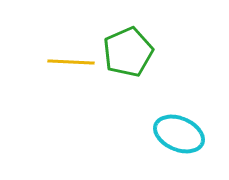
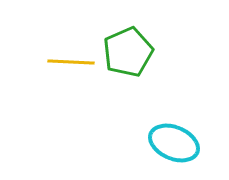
cyan ellipse: moved 5 px left, 9 px down
